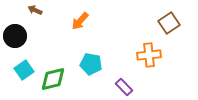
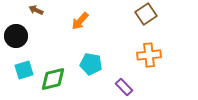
brown arrow: moved 1 px right
brown square: moved 23 px left, 9 px up
black circle: moved 1 px right
cyan square: rotated 18 degrees clockwise
